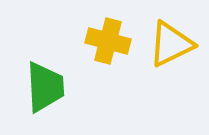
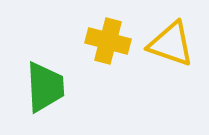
yellow triangle: rotated 45 degrees clockwise
